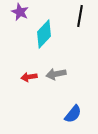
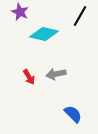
black line: rotated 20 degrees clockwise
cyan diamond: rotated 60 degrees clockwise
red arrow: rotated 112 degrees counterclockwise
blue semicircle: rotated 84 degrees counterclockwise
